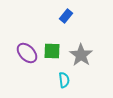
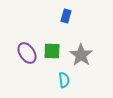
blue rectangle: rotated 24 degrees counterclockwise
purple ellipse: rotated 10 degrees clockwise
